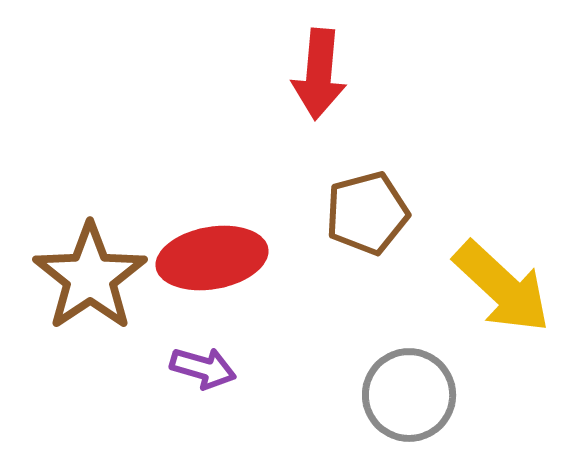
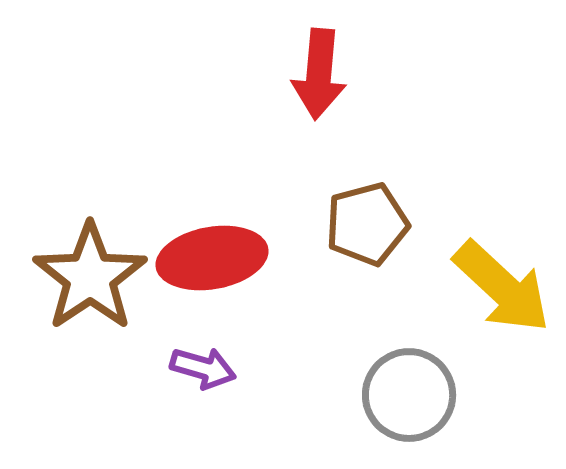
brown pentagon: moved 11 px down
